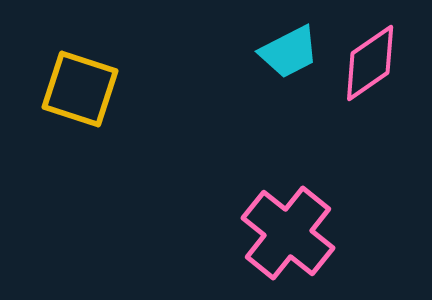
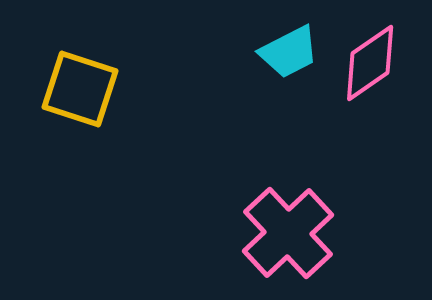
pink cross: rotated 8 degrees clockwise
